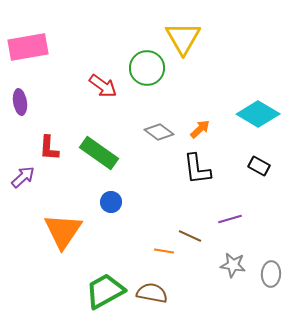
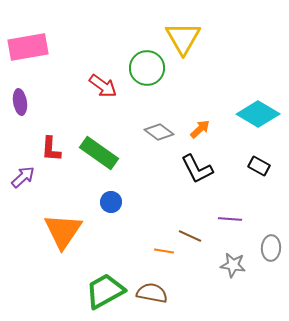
red L-shape: moved 2 px right, 1 px down
black L-shape: rotated 20 degrees counterclockwise
purple line: rotated 20 degrees clockwise
gray ellipse: moved 26 px up
